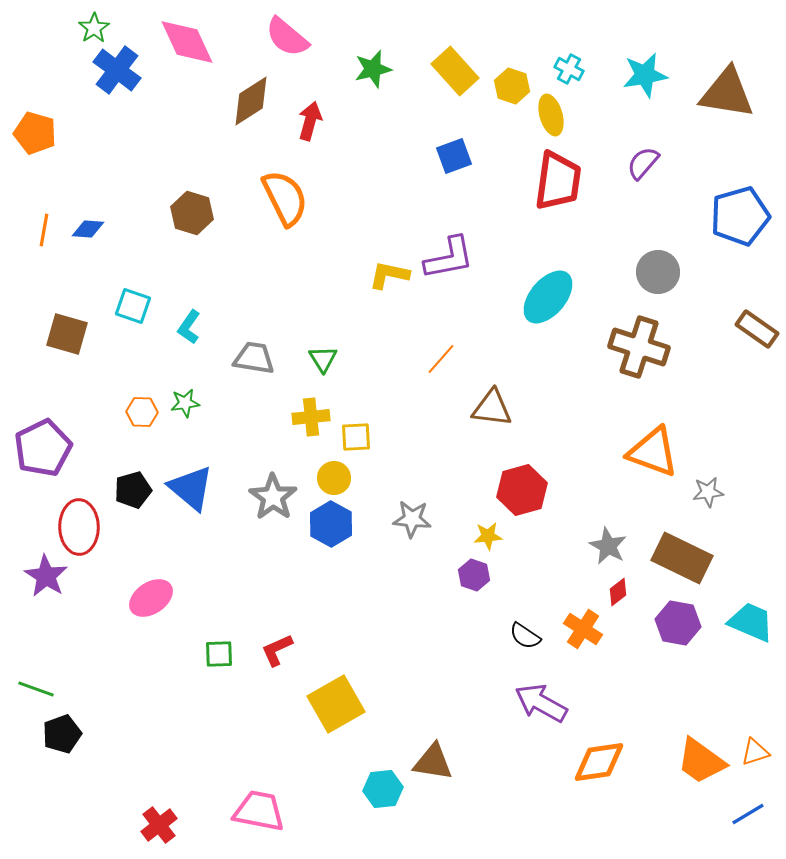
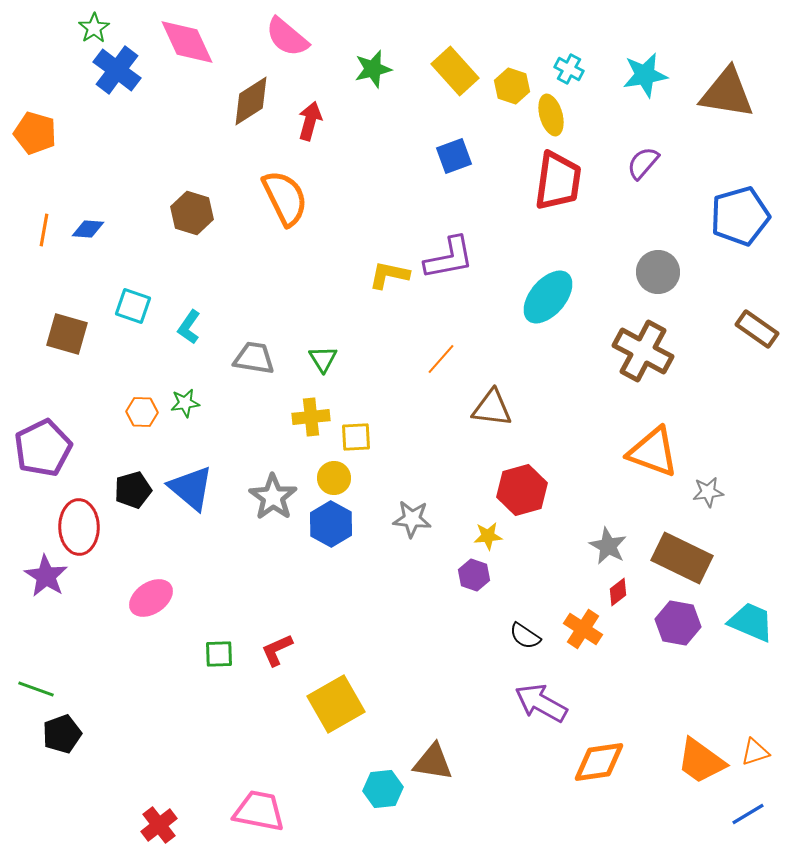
brown cross at (639, 347): moved 4 px right, 4 px down; rotated 10 degrees clockwise
